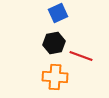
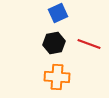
red line: moved 8 px right, 12 px up
orange cross: moved 2 px right
